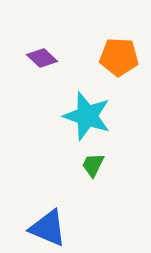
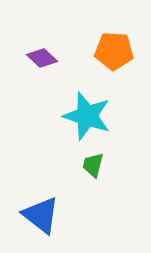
orange pentagon: moved 5 px left, 6 px up
green trapezoid: rotated 12 degrees counterclockwise
blue triangle: moved 7 px left, 13 px up; rotated 15 degrees clockwise
